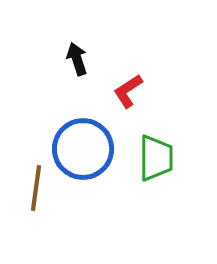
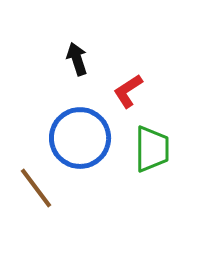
blue circle: moved 3 px left, 11 px up
green trapezoid: moved 4 px left, 9 px up
brown line: rotated 45 degrees counterclockwise
